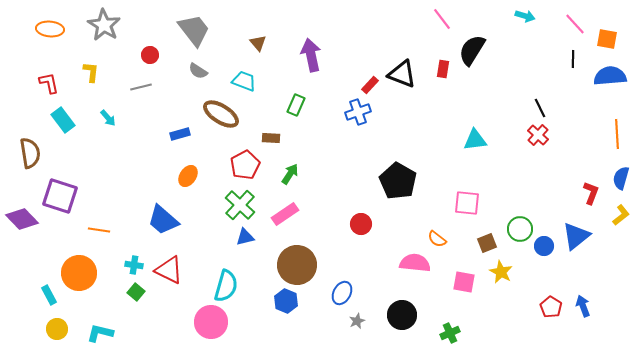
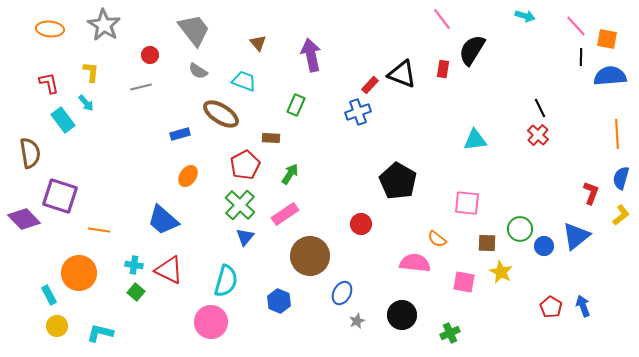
pink line at (575, 24): moved 1 px right, 2 px down
black line at (573, 59): moved 8 px right, 2 px up
cyan arrow at (108, 118): moved 22 px left, 15 px up
purple diamond at (22, 219): moved 2 px right
blue triangle at (245, 237): rotated 36 degrees counterclockwise
brown square at (487, 243): rotated 24 degrees clockwise
brown circle at (297, 265): moved 13 px right, 9 px up
cyan semicircle at (226, 286): moved 5 px up
blue hexagon at (286, 301): moved 7 px left
yellow circle at (57, 329): moved 3 px up
